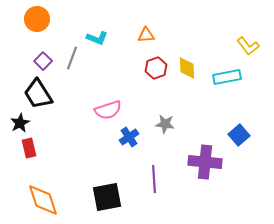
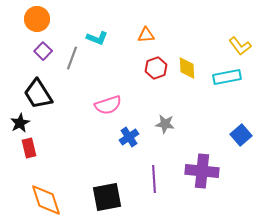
yellow L-shape: moved 8 px left
purple square: moved 10 px up
pink semicircle: moved 5 px up
blue square: moved 2 px right
purple cross: moved 3 px left, 9 px down
orange diamond: moved 3 px right
